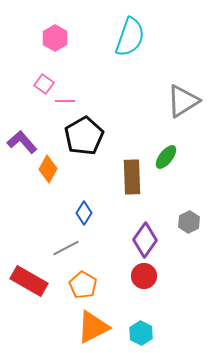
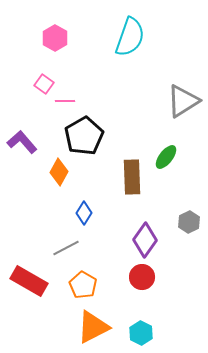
orange diamond: moved 11 px right, 3 px down
red circle: moved 2 px left, 1 px down
